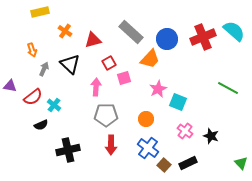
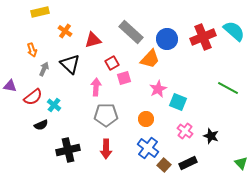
red square: moved 3 px right
red arrow: moved 5 px left, 4 px down
